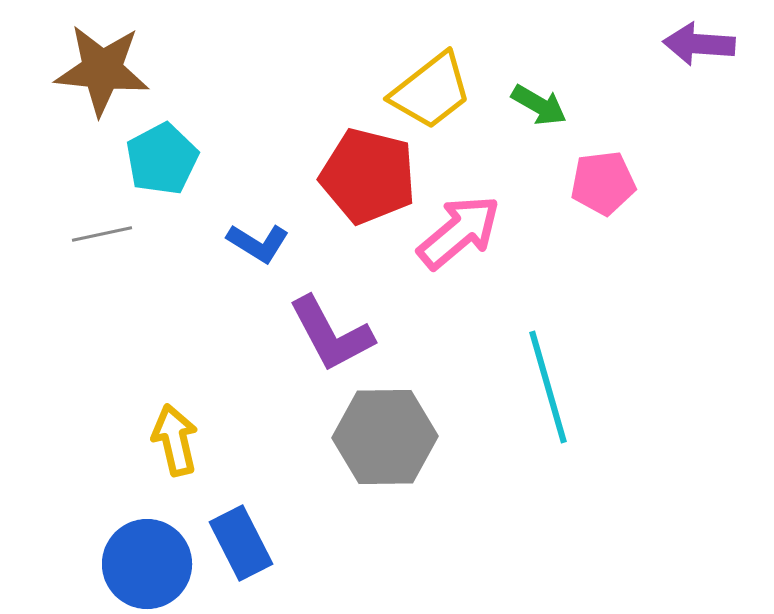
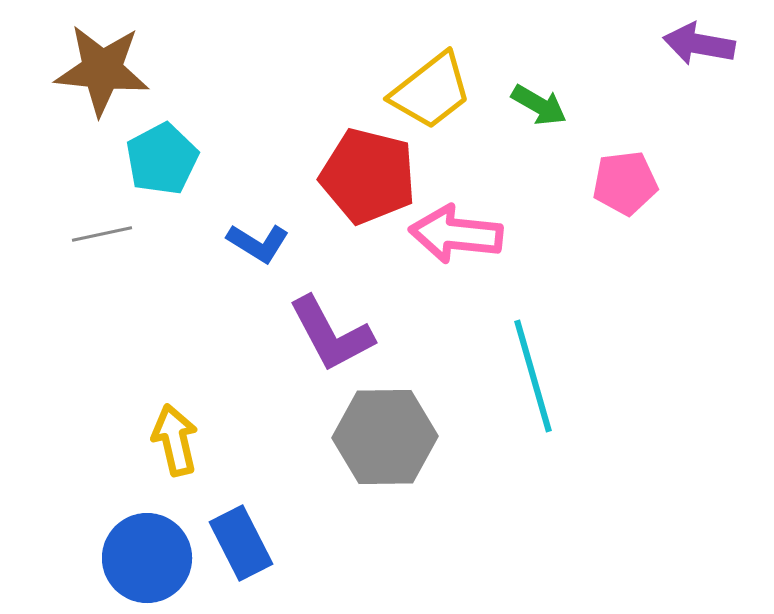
purple arrow: rotated 6 degrees clockwise
pink pentagon: moved 22 px right
pink arrow: moved 3 px left, 2 px down; rotated 134 degrees counterclockwise
cyan line: moved 15 px left, 11 px up
blue circle: moved 6 px up
